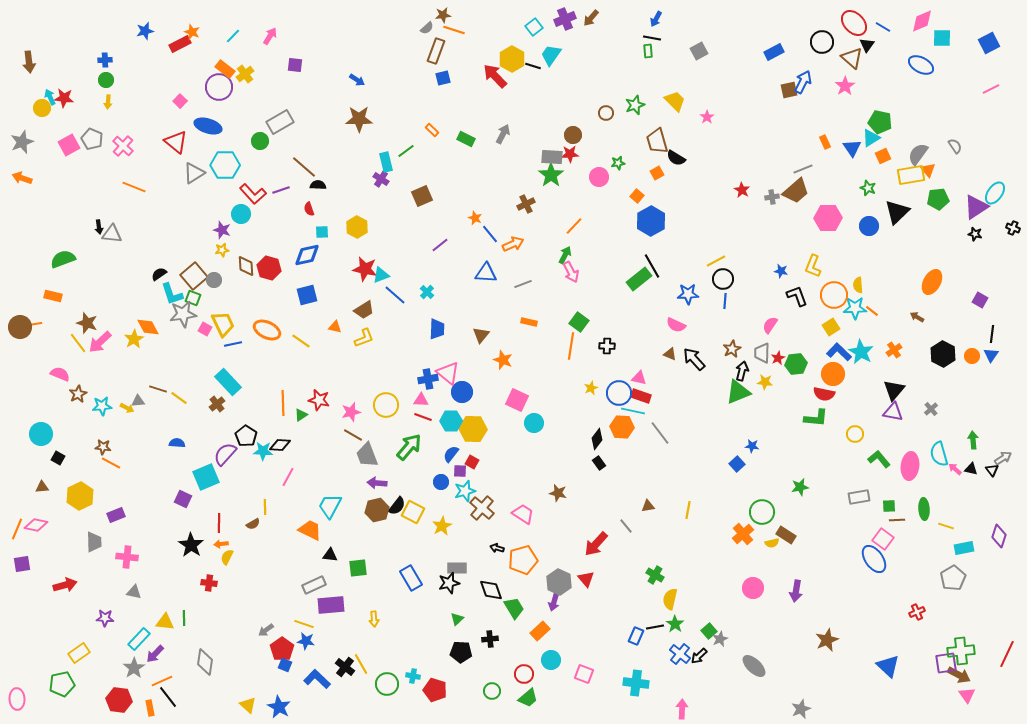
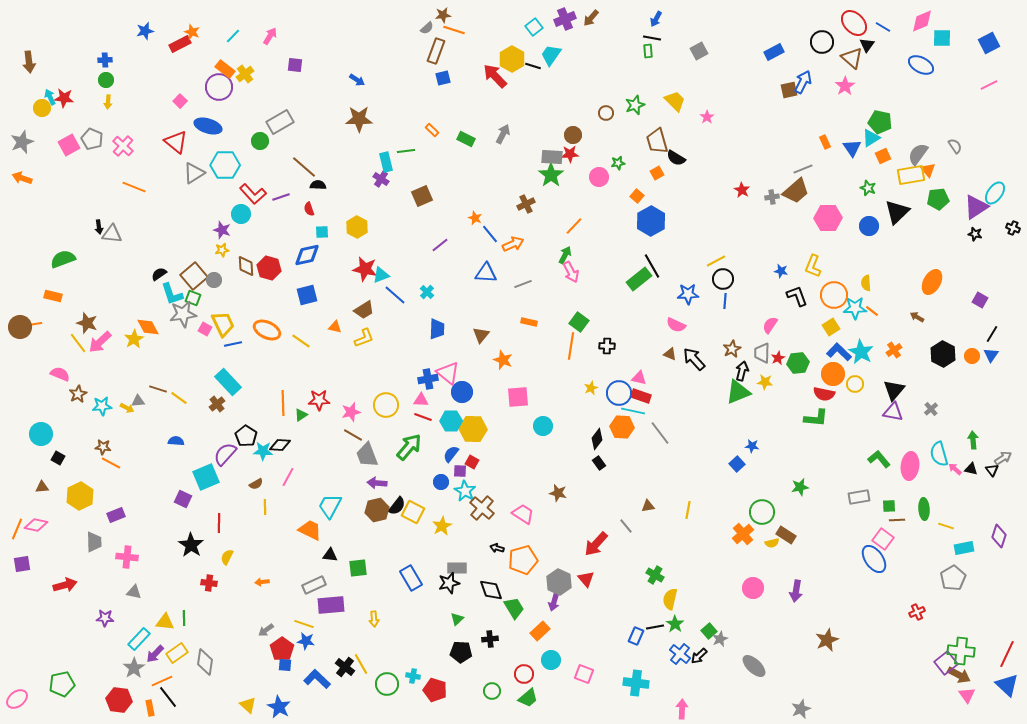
pink line at (991, 89): moved 2 px left, 4 px up
green line at (406, 151): rotated 30 degrees clockwise
purple line at (281, 190): moved 7 px down
yellow semicircle at (858, 285): moved 8 px right, 2 px up
black line at (992, 334): rotated 24 degrees clockwise
green hexagon at (796, 364): moved 2 px right, 1 px up
red star at (319, 400): rotated 15 degrees counterclockwise
pink square at (517, 400): moved 1 px right, 3 px up; rotated 30 degrees counterclockwise
cyan circle at (534, 423): moved 9 px right, 3 px down
yellow circle at (855, 434): moved 50 px up
blue semicircle at (177, 443): moved 1 px left, 2 px up
cyan star at (465, 491): rotated 25 degrees counterclockwise
brown semicircle at (253, 524): moved 3 px right, 40 px up
orange arrow at (221, 544): moved 41 px right, 38 px down
green cross at (961, 651): rotated 12 degrees clockwise
yellow rectangle at (79, 653): moved 98 px right
purple square at (946, 663): rotated 30 degrees counterclockwise
blue square at (285, 665): rotated 16 degrees counterclockwise
blue triangle at (888, 666): moved 119 px right, 19 px down
pink ellipse at (17, 699): rotated 55 degrees clockwise
